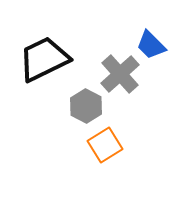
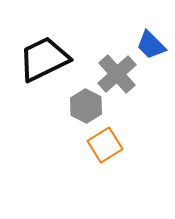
gray cross: moved 3 px left
